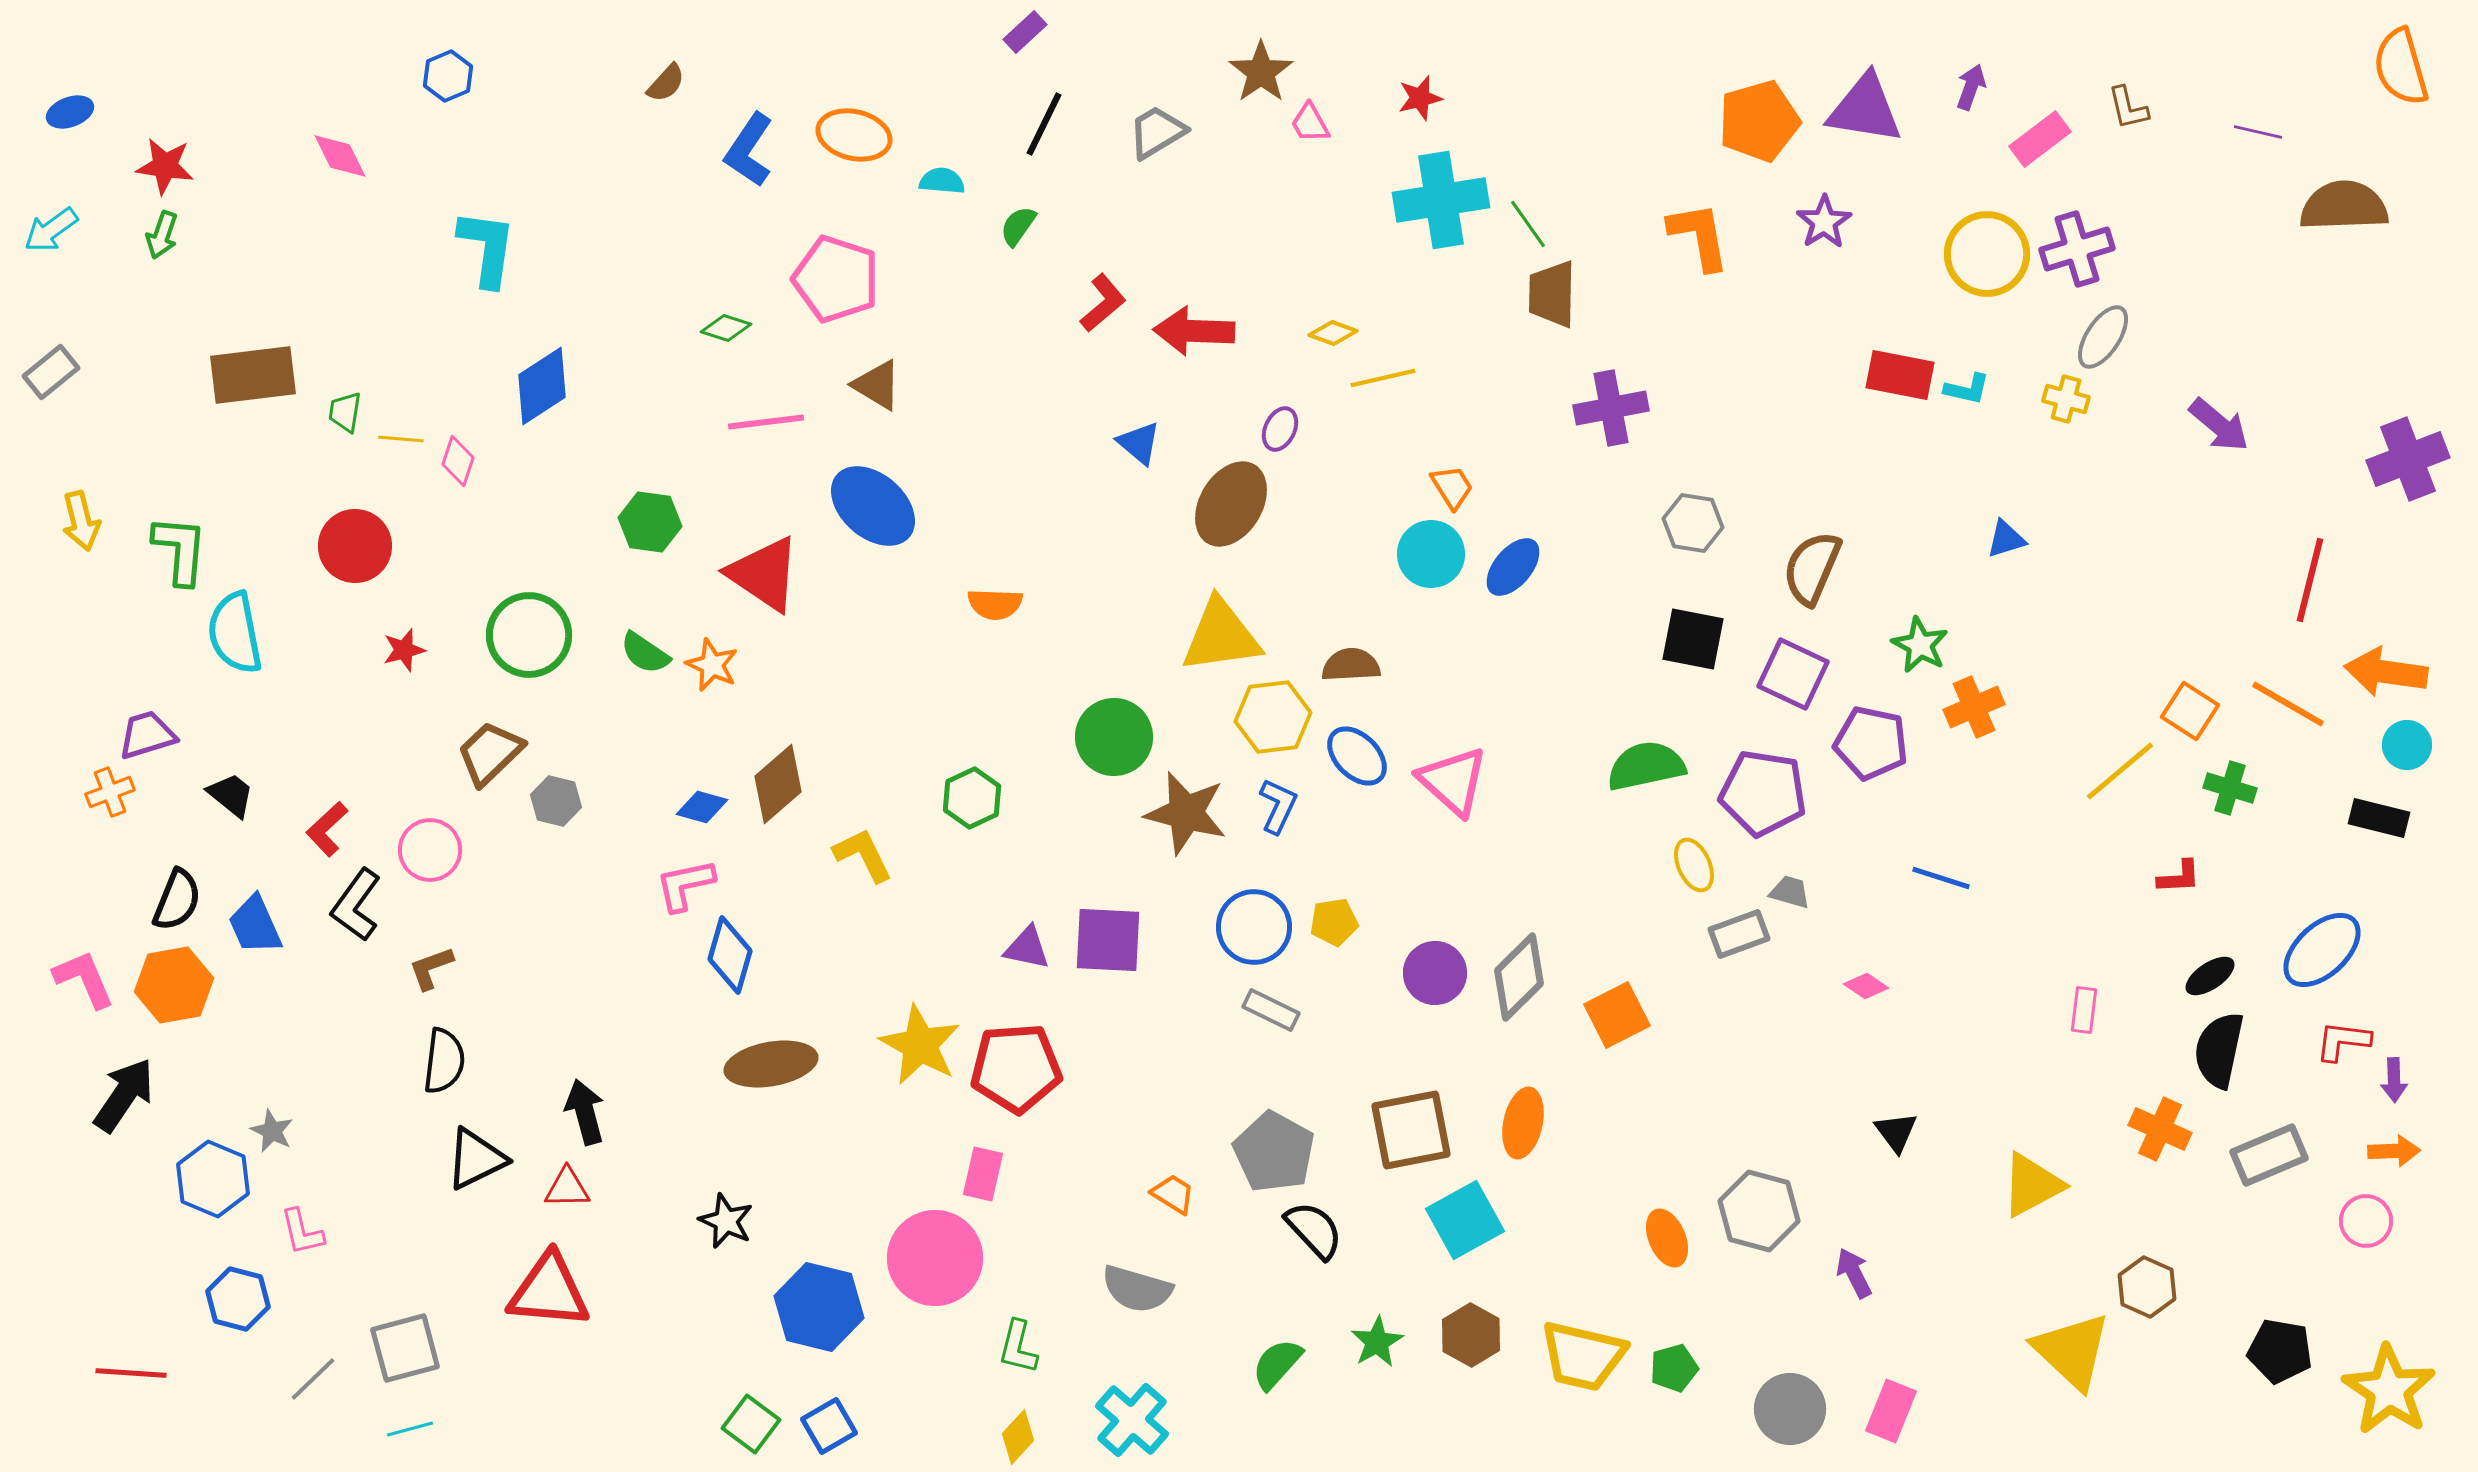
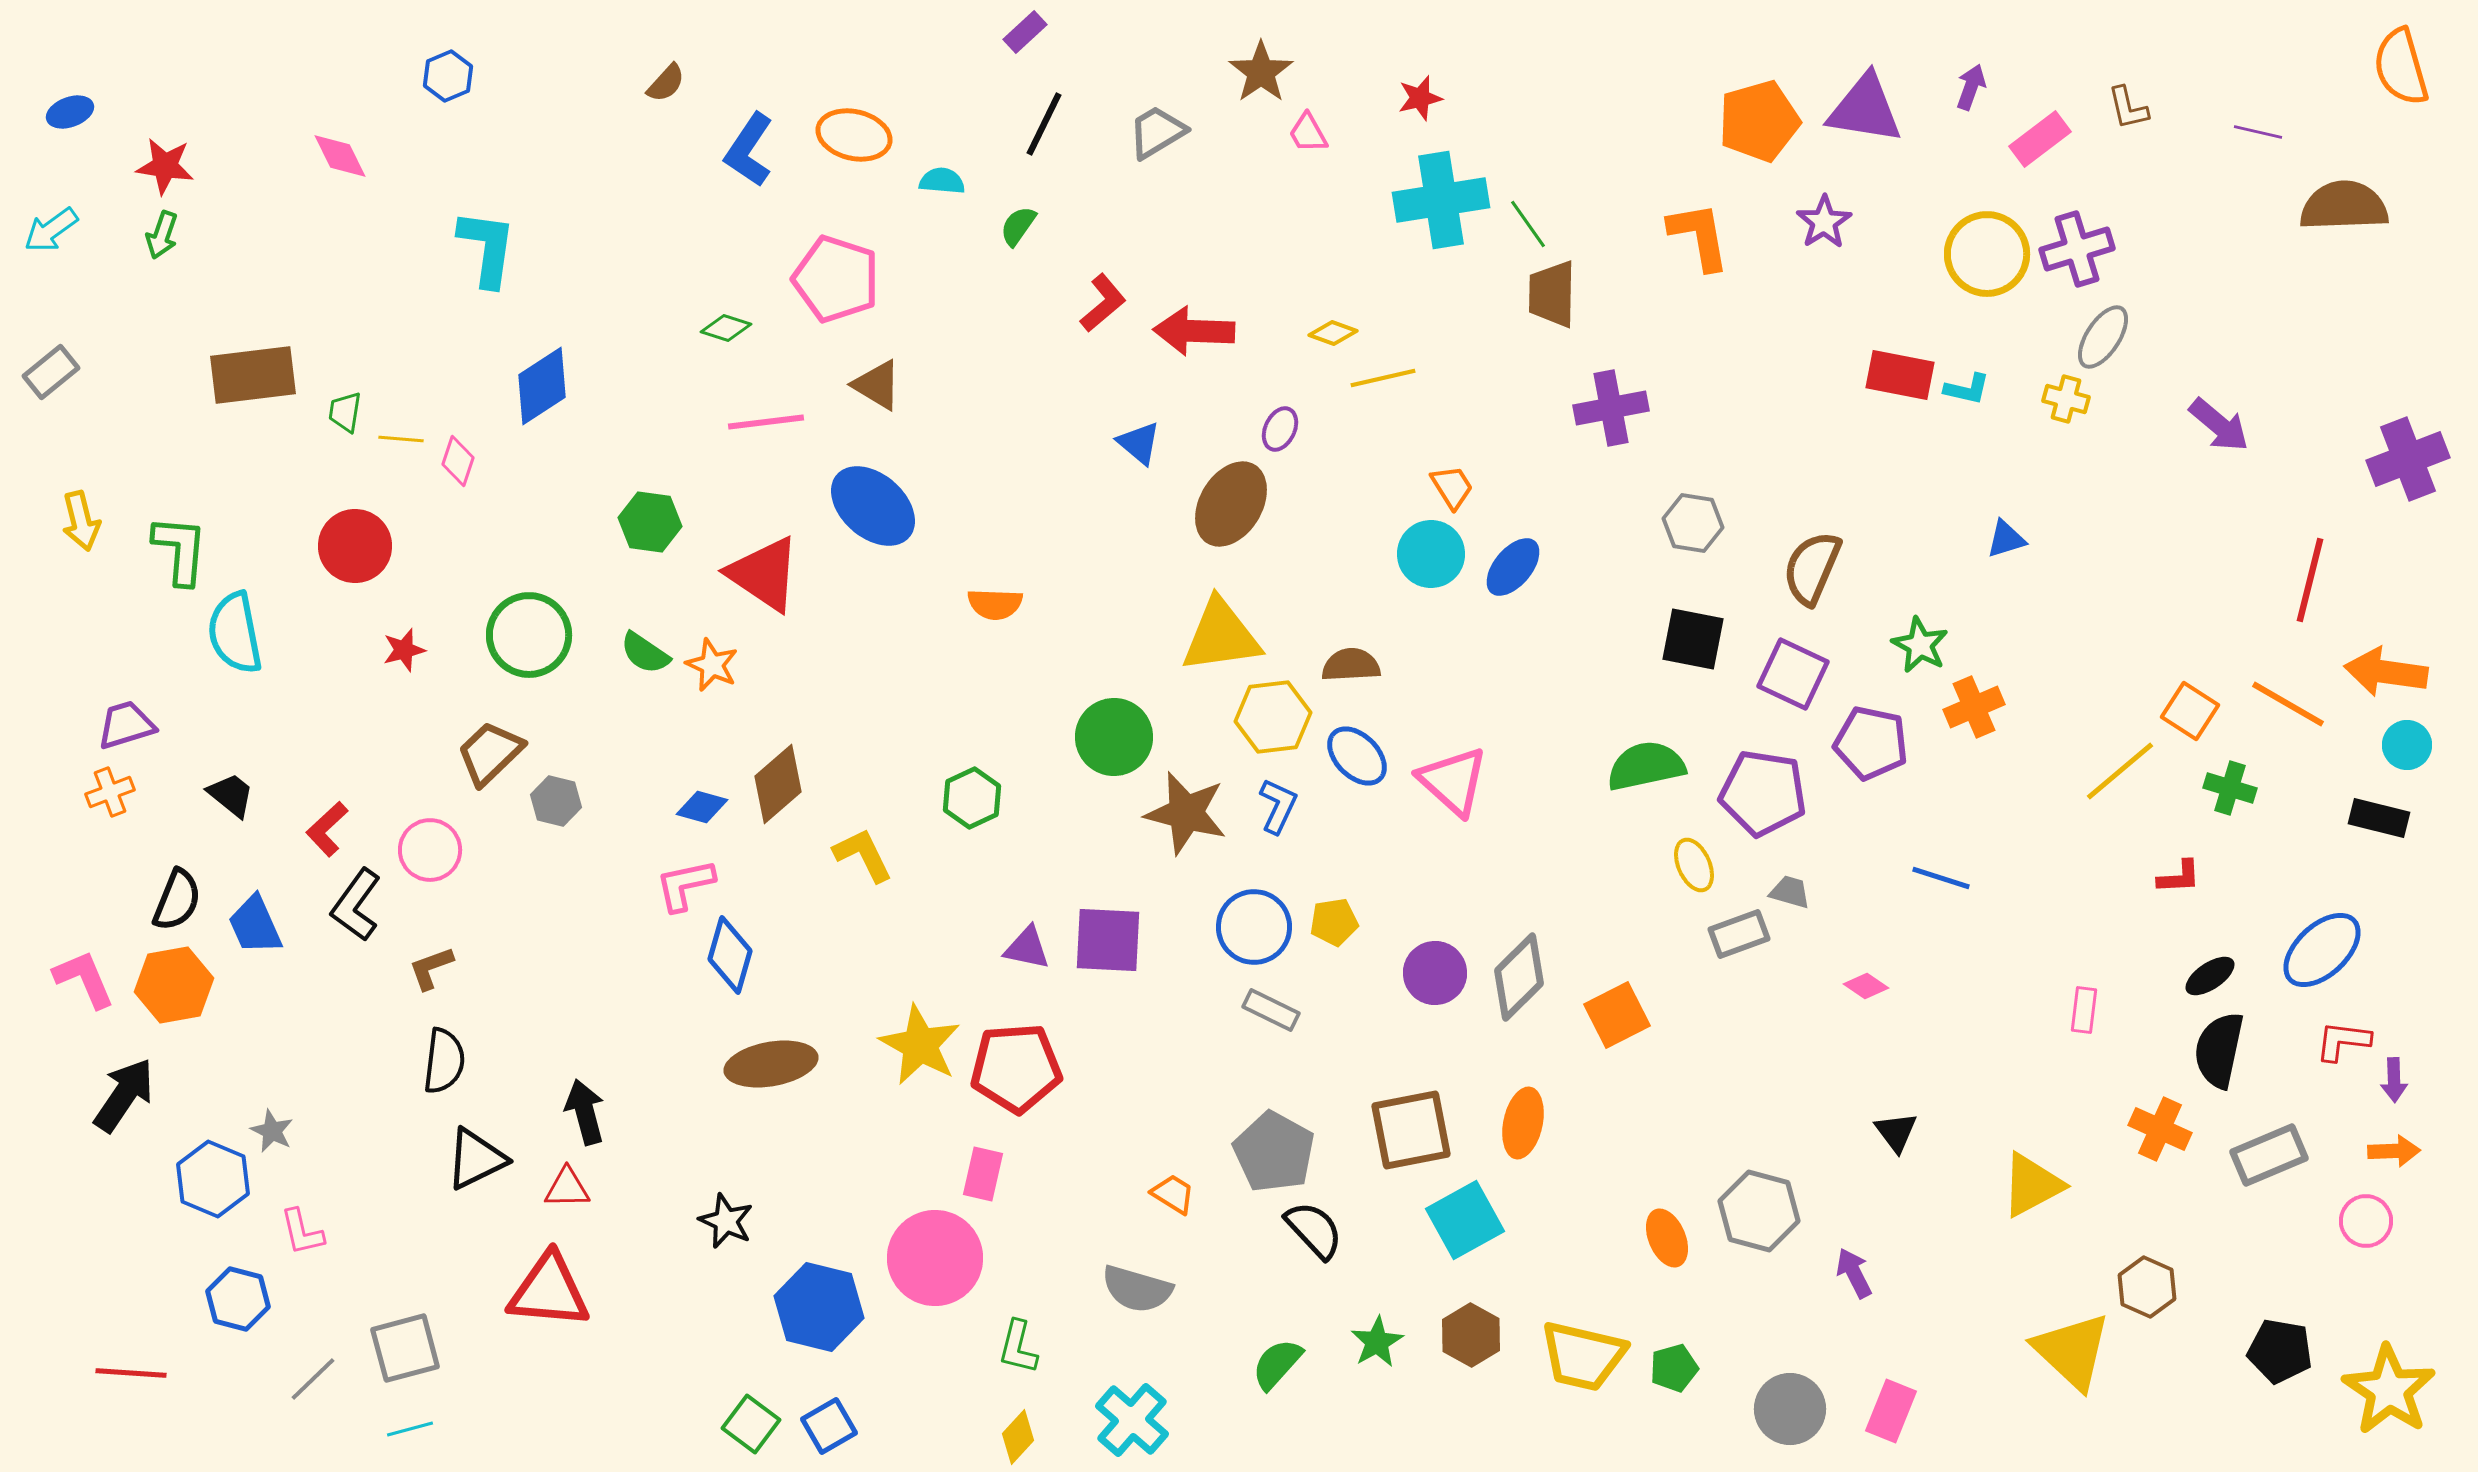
pink trapezoid at (1310, 123): moved 2 px left, 10 px down
purple trapezoid at (147, 735): moved 21 px left, 10 px up
